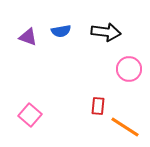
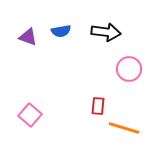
orange line: moved 1 px left, 1 px down; rotated 16 degrees counterclockwise
